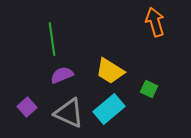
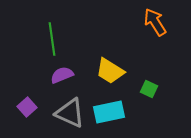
orange arrow: rotated 16 degrees counterclockwise
cyan rectangle: moved 3 px down; rotated 28 degrees clockwise
gray triangle: moved 1 px right
